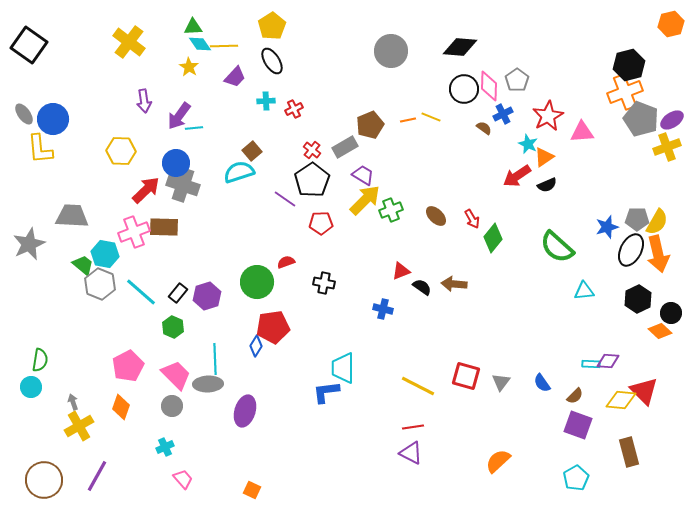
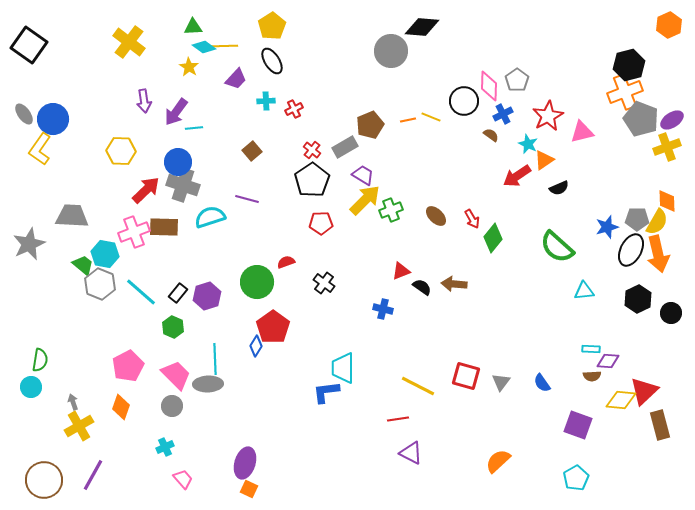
orange hexagon at (671, 24): moved 2 px left, 1 px down; rotated 10 degrees counterclockwise
cyan diamond at (200, 44): moved 4 px right, 3 px down; rotated 20 degrees counterclockwise
black diamond at (460, 47): moved 38 px left, 20 px up
purple trapezoid at (235, 77): moved 1 px right, 2 px down
black circle at (464, 89): moved 12 px down
purple arrow at (179, 116): moved 3 px left, 4 px up
brown semicircle at (484, 128): moved 7 px right, 7 px down
pink triangle at (582, 132): rotated 10 degrees counterclockwise
yellow L-shape at (40, 149): rotated 40 degrees clockwise
orange triangle at (544, 157): moved 3 px down
blue circle at (176, 163): moved 2 px right, 1 px up
cyan semicircle at (239, 172): moved 29 px left, 45 px down
black semicircle at (547, 185): moved 12 px right, 3 px down
purple line at (285, 199): moved 38 px left; rotated 20 degrees counterclockwise
black cross at (324, 283): rotated 25 degrees clockwise
red pentagon at (273, 327): rotated 28 degrees counterclockwise
orange diamond at (660, 331): moved 7 px right, 130 px up; rotated 45 degrees clockwise
cyan rectangle at (591, 364): moved 15 px up
red triangle at (644, 391): rotated 32 degrees clockwise
brown semicircle at (575, 396): moved 17 px right, 20 px up; rotated 42 degrees clockwise
purple ellipse at (245, 411): moved 52 px down
red line at (413, 427): moved 15 px left, 8 px up
brown rectangle at (629, 452): moved 31 px right, 27 px up
purple line at (97, 476): moved 4 px left, 1 px up
orange square at (252, 490): moved 3 px left, 1 px up
